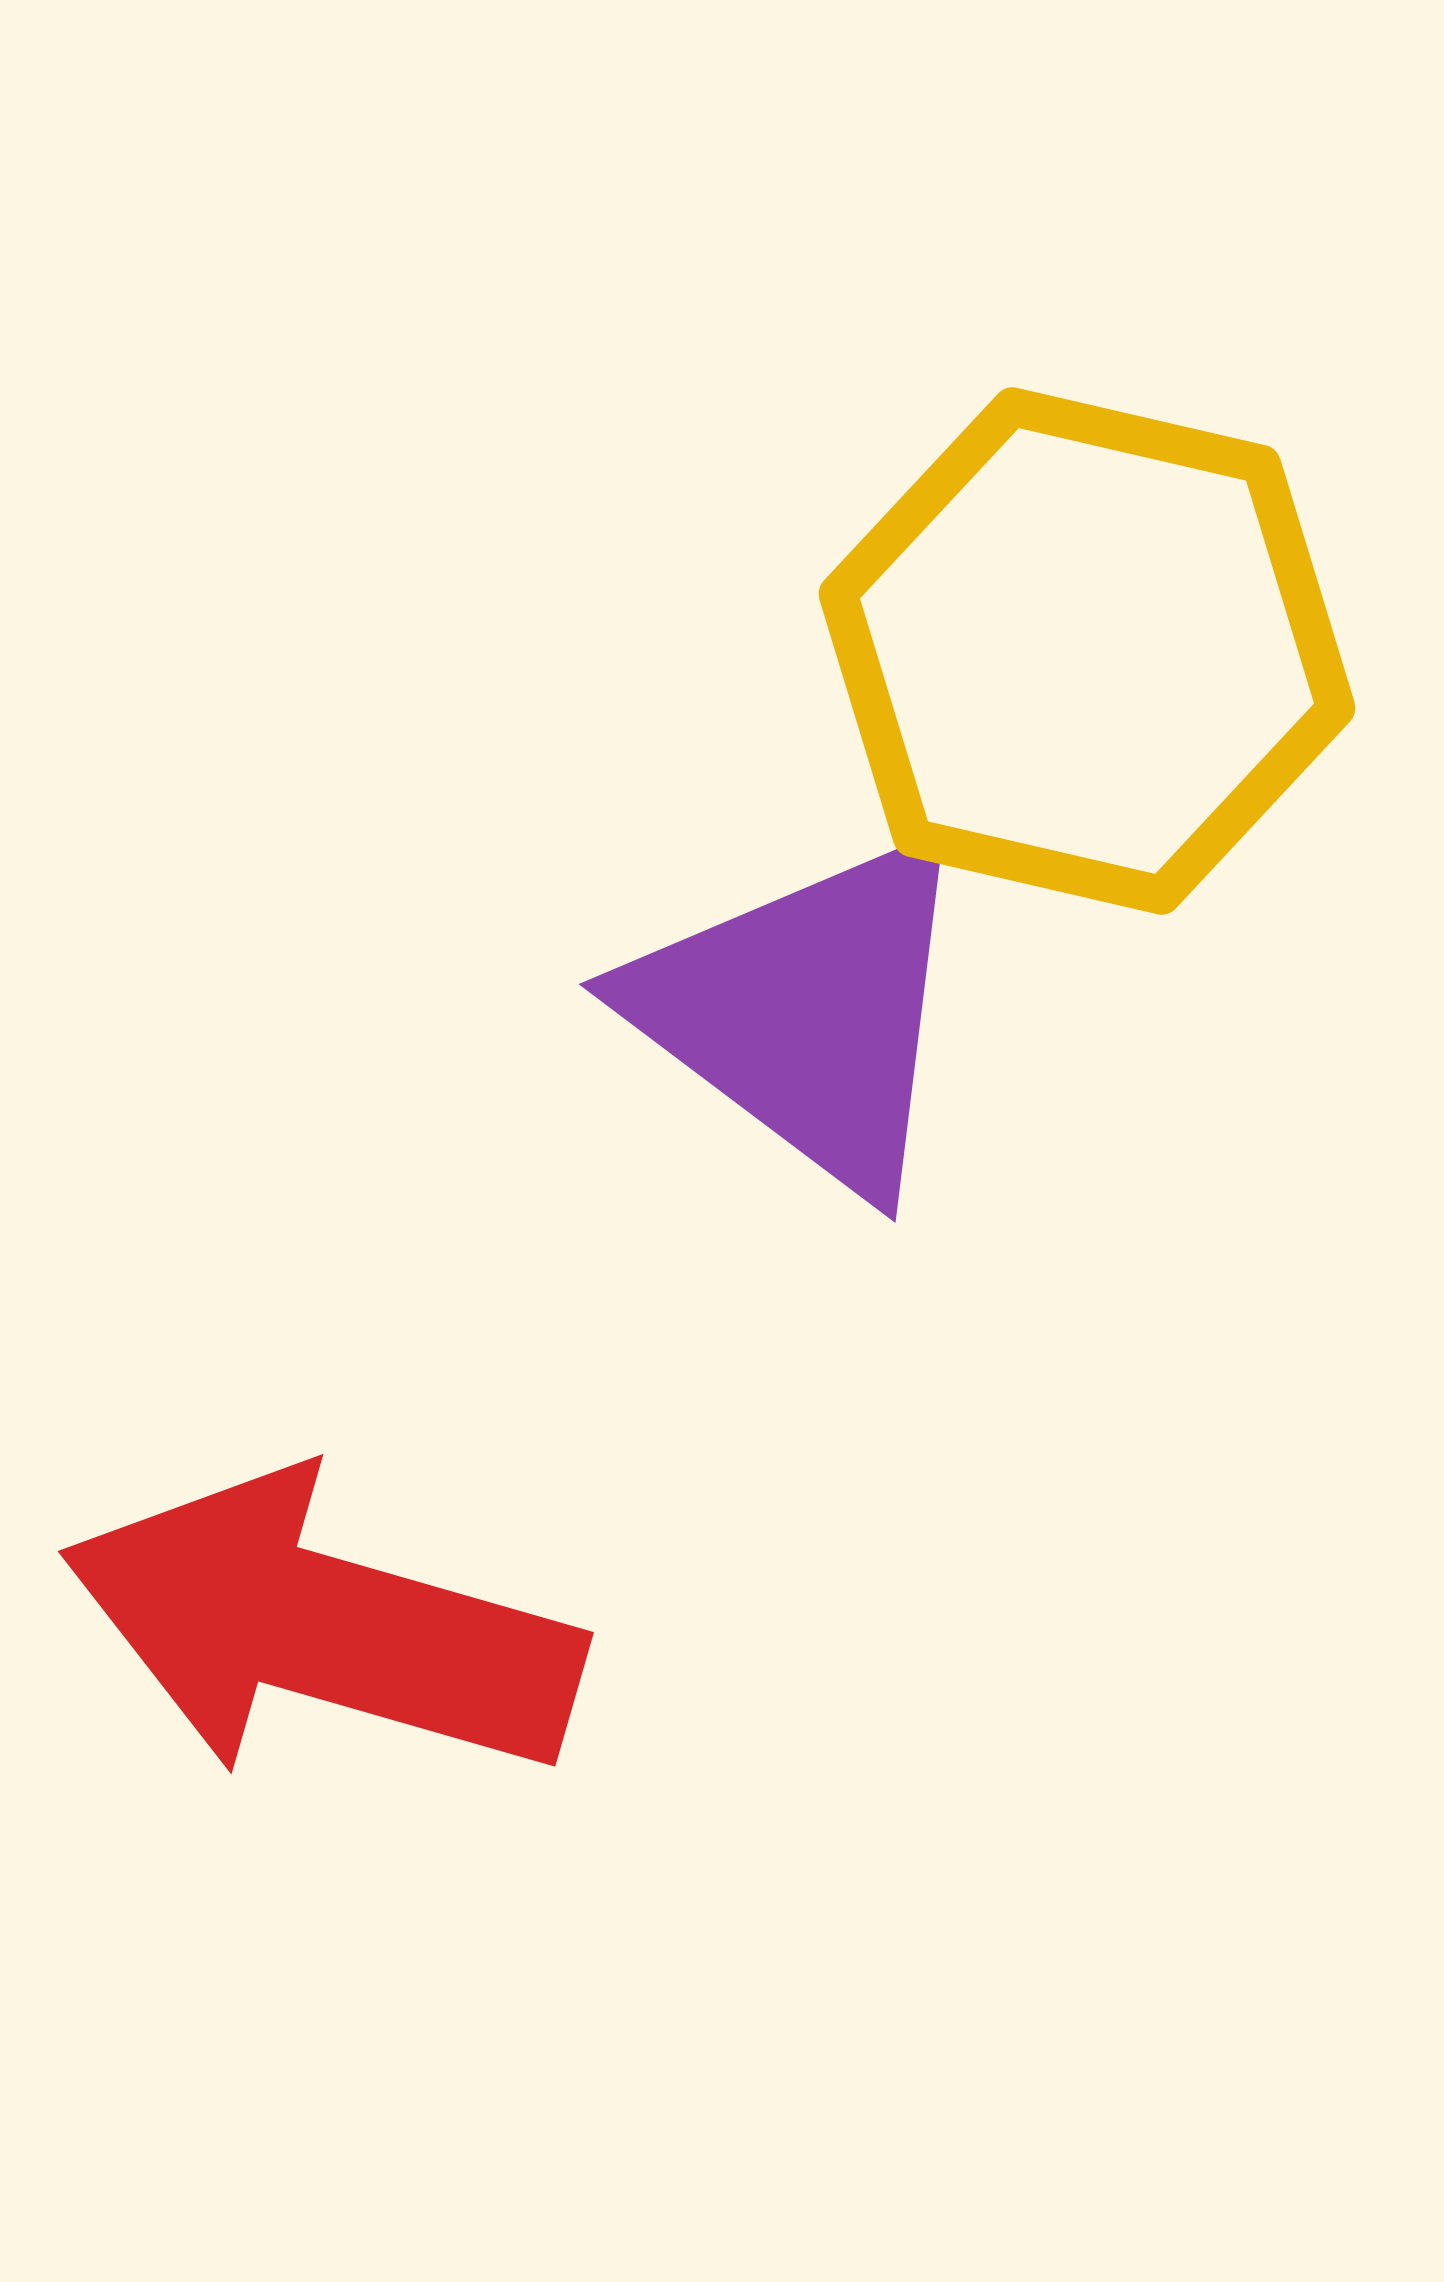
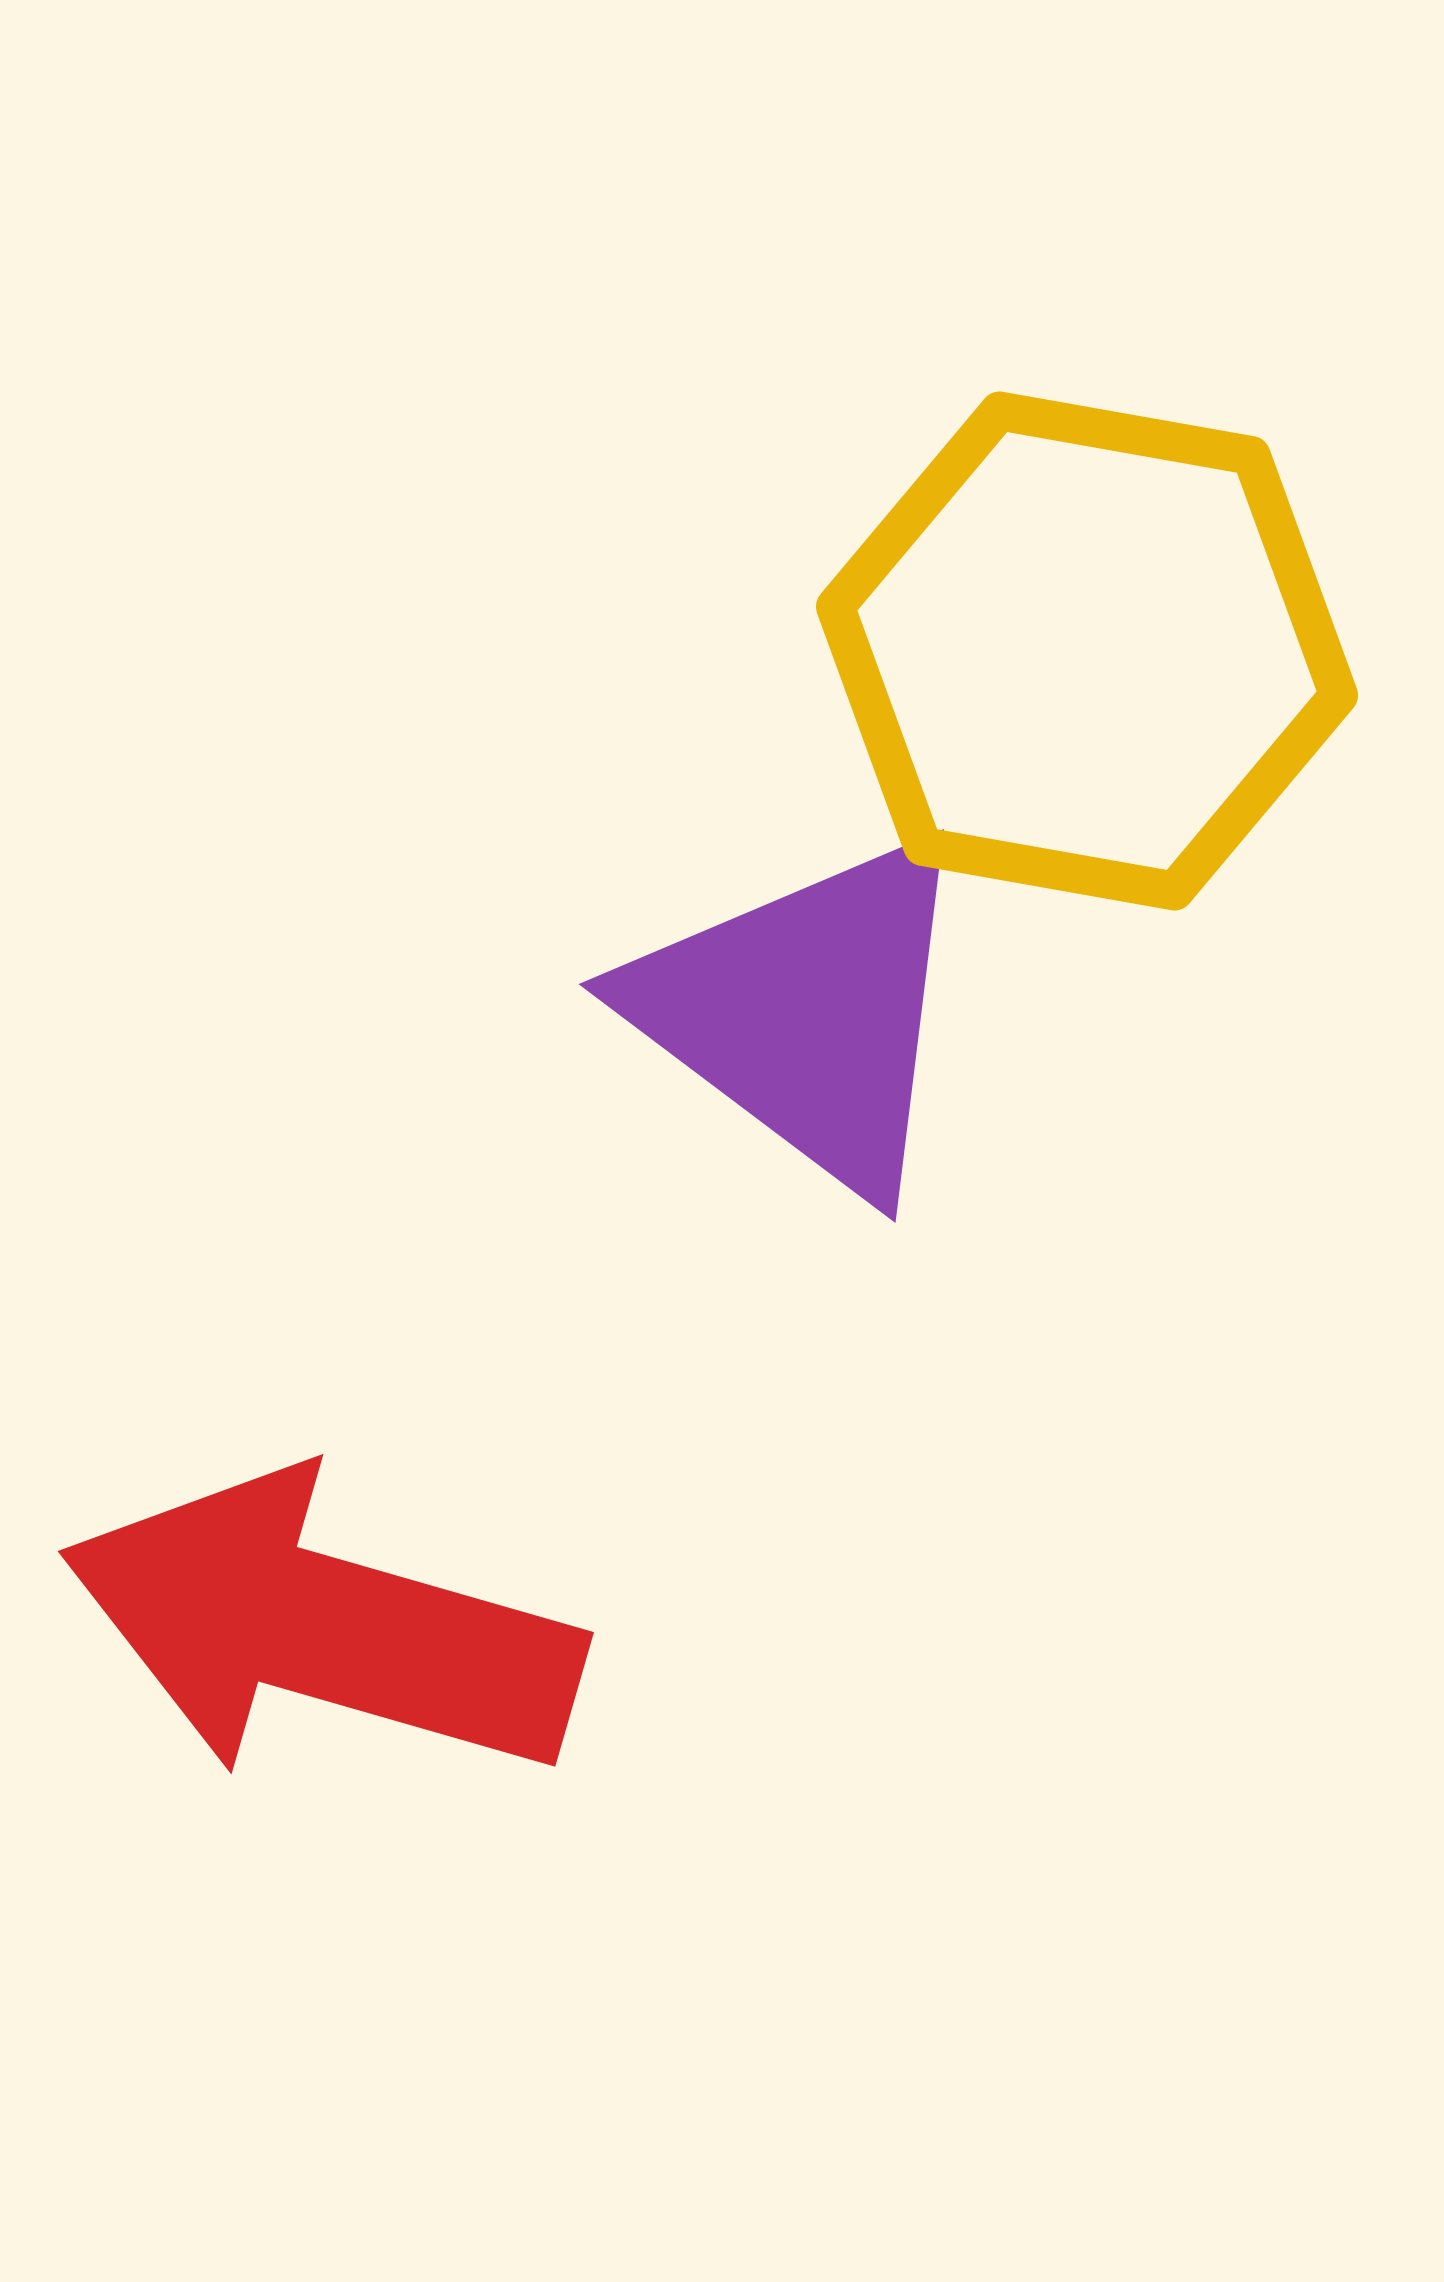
yellow hexagon: rotated 3 degrees counterclockwise
